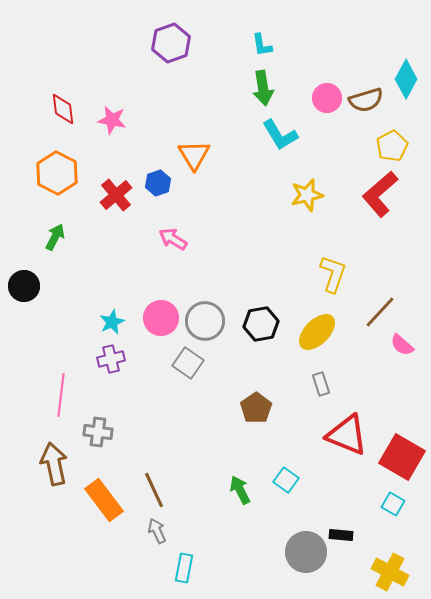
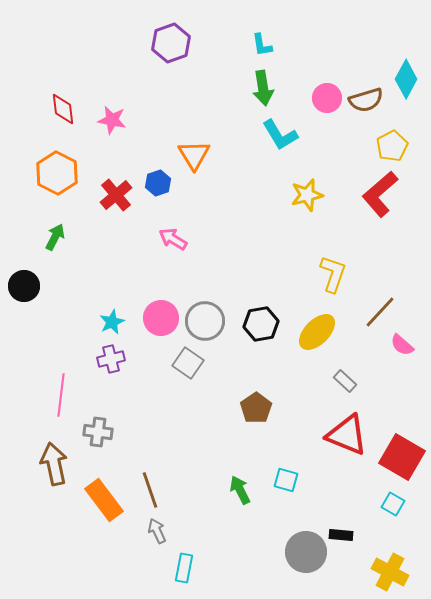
gray rectangle at (321, 384): moved 24 px right, 3 px up; rotated 30 degrees counterclockwise
cyan square at (286, 480): rotated 20 degrees counterclockwise
brown line at (154, 490): moved 4 px left; rotated 6 degrees clockwise
